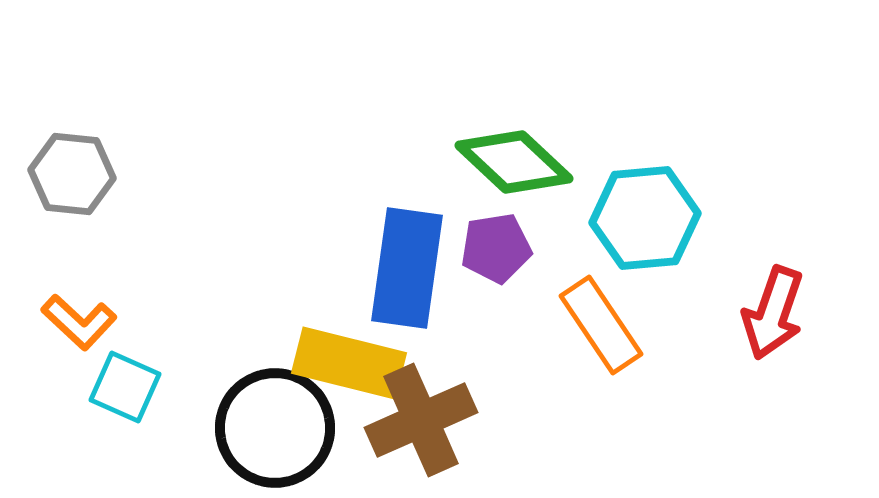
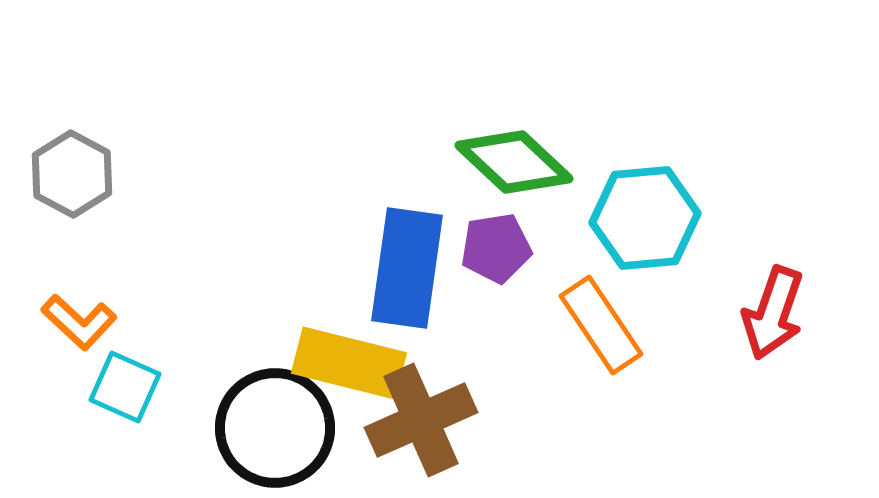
gray hexagon: rotated 22 degrees clockwise
